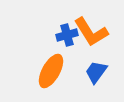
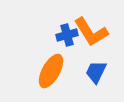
blue trapezoid: rotated 10 degrees counterclockwise
